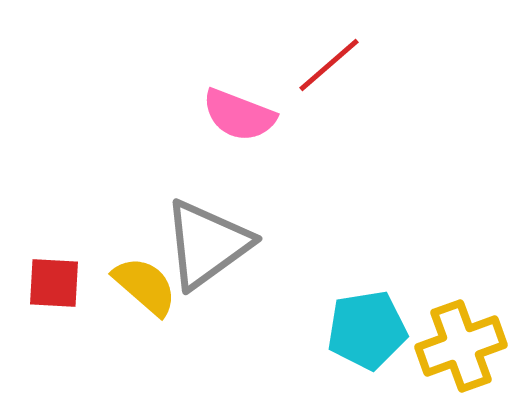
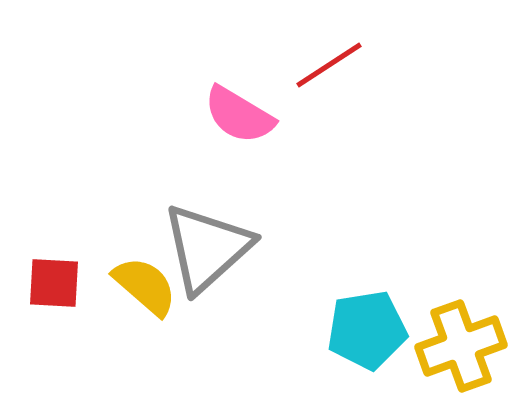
red line: rotated 8 degrees clockwise
pink semicircle: rotated 10 degrees clockwise
gray triangle: moved 4 px down; rotated 6 degrees counterclockwise
